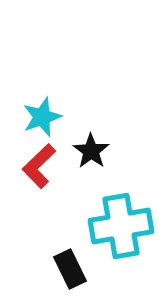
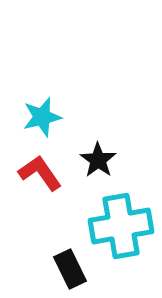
cyan star: rotated 6 degrees clockwise
black star: moved 7 px right, 9 px down
red L-shape: moved 1 px right, 7 px down; rotated 99 degrees clockwise
